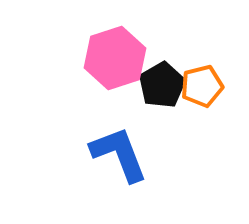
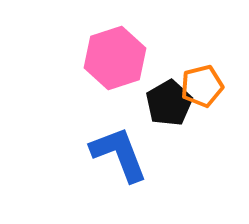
black pentagon: moved 7 px right, 18 px down
